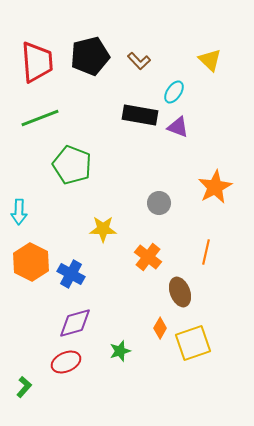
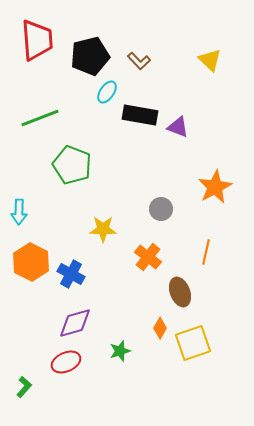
red trapezoid: moved 22 px up
cyan ellipse: moved 67 px left
gray circle: moved 2 px right, 6 px down
